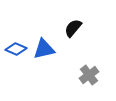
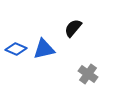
gray cross: moved 1 px left, 1 px up; rotated 18 degrees counterclockwise
